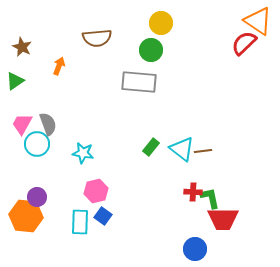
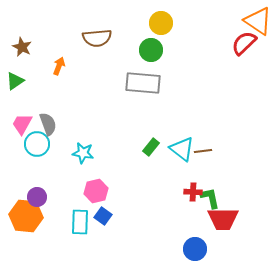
gray rectangle: moved 4 px right, 1 px down
